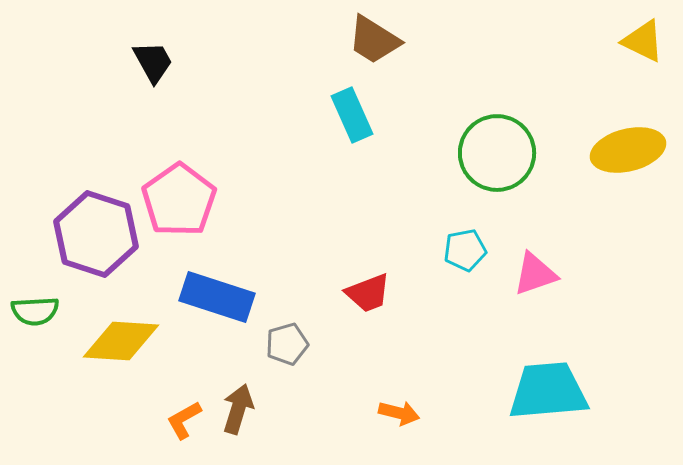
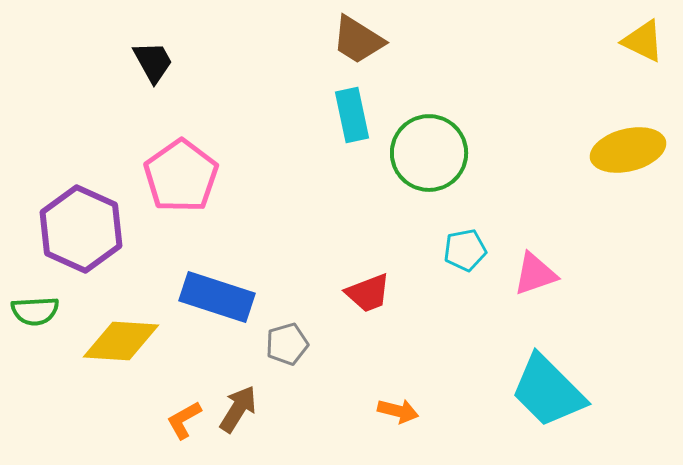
brown trapezoid: moved 16 px left
cyan rectangle: rotated 12 degrees clockwise
green circle: moved 68 px left
pink pentagon: moved 2 px right, 24 px up
purple hexagon: moved 15 px left, 5 px up; rotated 6 degrees clockwise
cyan trapezoid: rotated 130 degrees counterclockwise
brown arrow: rotated 15 degrees clockwise
orange arrow: moved 1 px left, 2 px up
